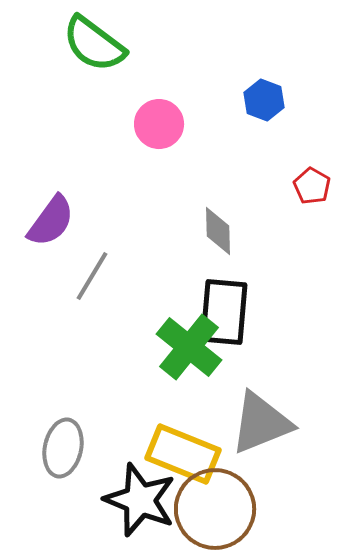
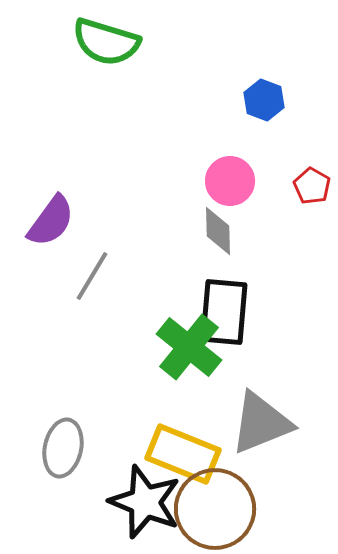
green semicircle: moved 12 px right, 2 px up; rotated 20 degrees counterclockwise
pink circle: moved 71 px right, 57 px down
black star: moved 5 px right, 2 px down
